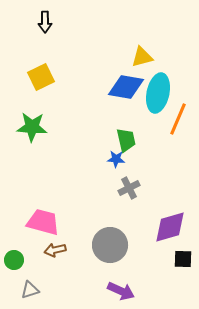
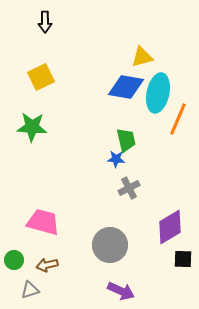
purple diamond: rotated 15 degrees counterclockwise
brown arrow: moved 8 px left, 15 px down
